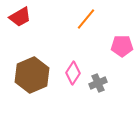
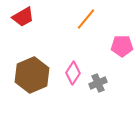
red trapezoid: moved 3 px right
